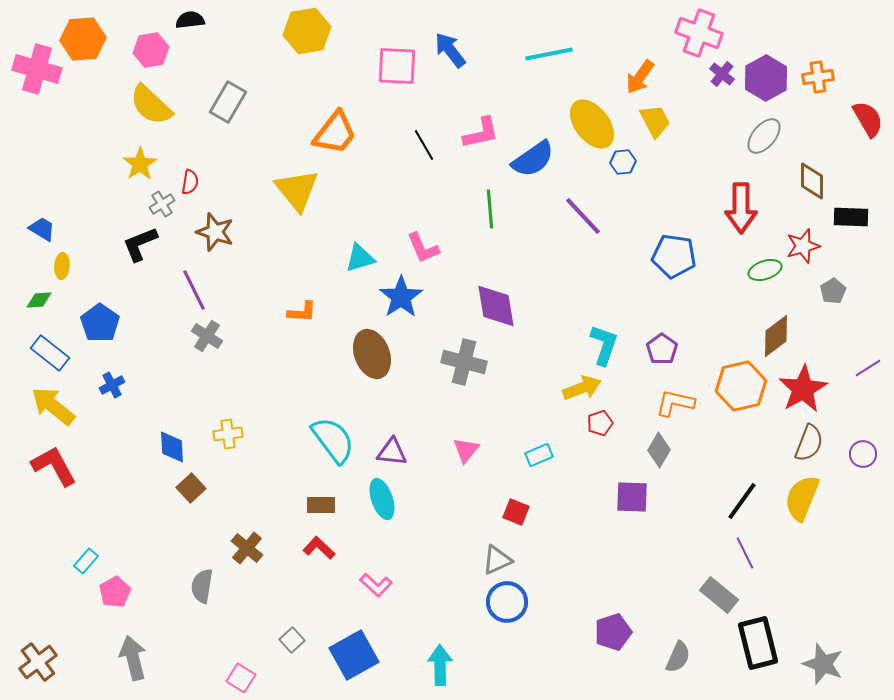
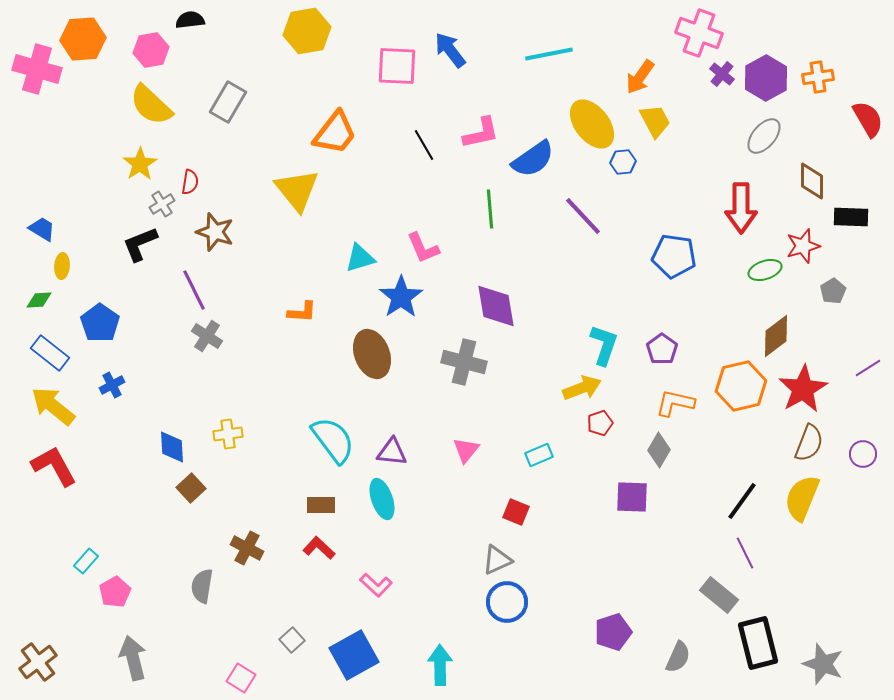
brown cross at (247, 548): rotated 12 degrees counterclockwise
